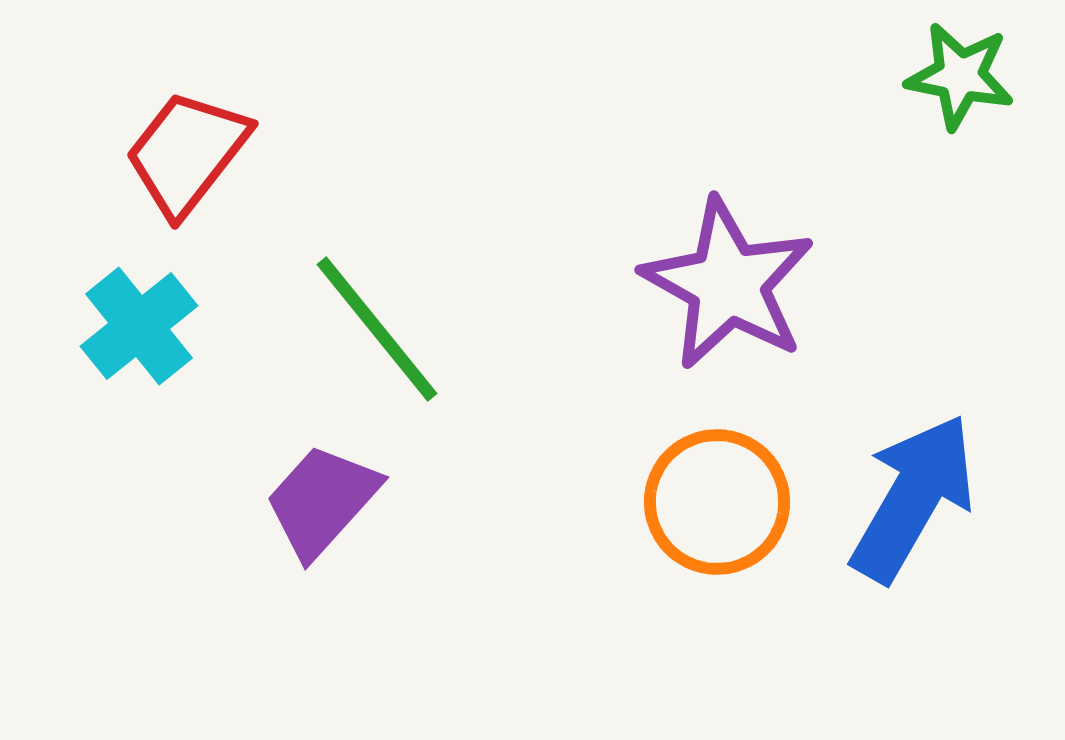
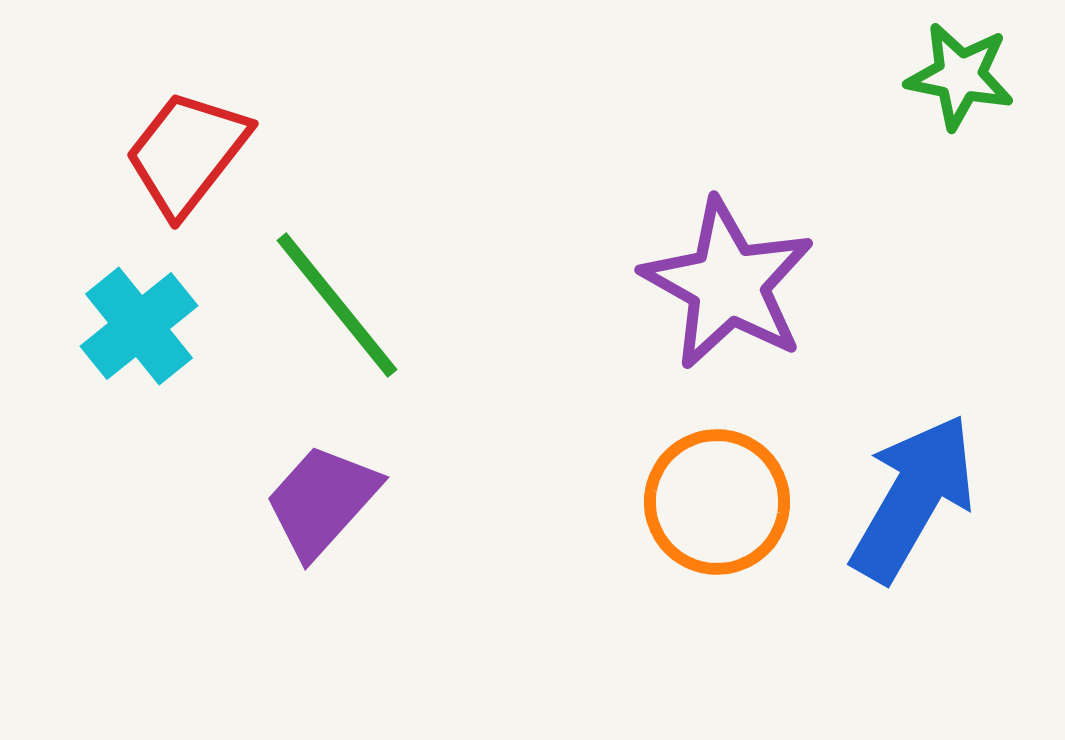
green line: moved 40 px left, 24 px up
